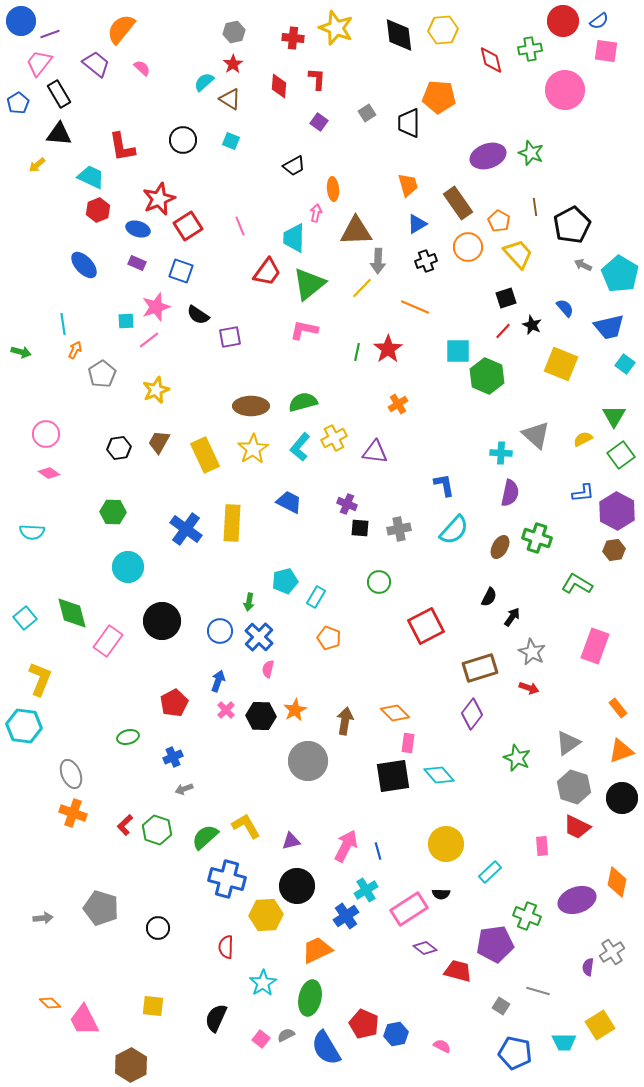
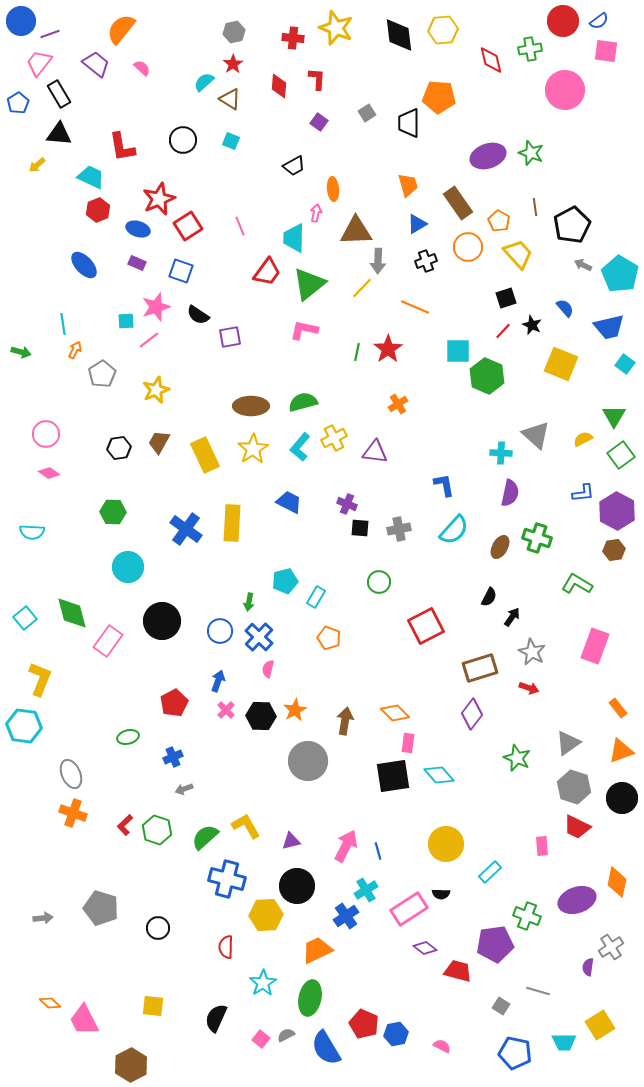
gray cross at (612, 952): moved 1 px left, 5 px up
